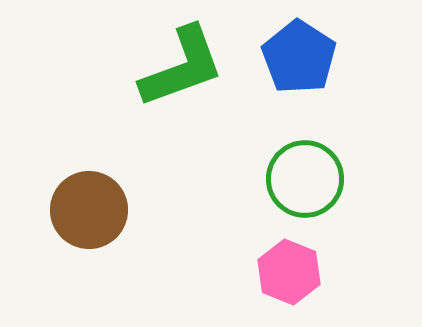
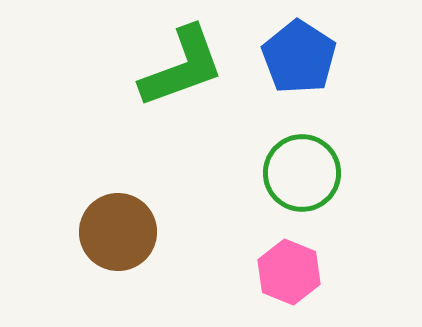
green circle: moved 3 px left, 6 px up
brown circle: moved 29 px right, 22 px down
